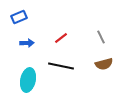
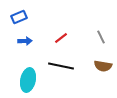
blue arrow: moved 2 px left, 2 px up
brown semicircle: moved 1 px left, 2 px down; rotated 24 degrees clockwise
